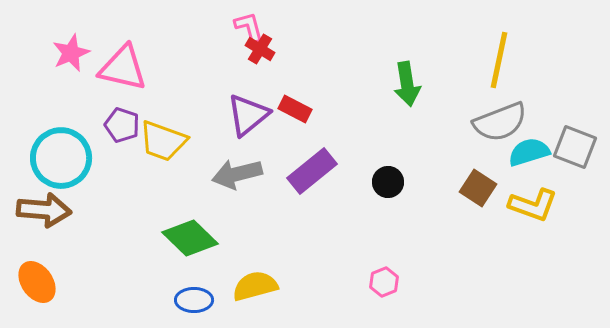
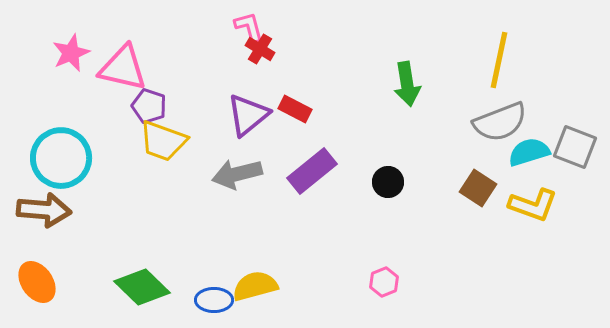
purple pentagon: moved 27 px right, 19 px up
green diamond: moved 48 px left, 49 px down
blue ellipse: moved 20 px right
